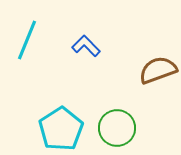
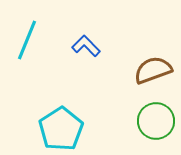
brown semicircle: moved 5 px left
green circle: moved 39 px right, 7 px up
